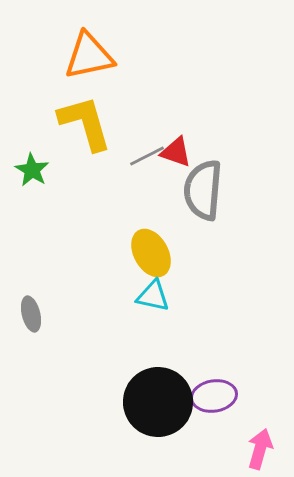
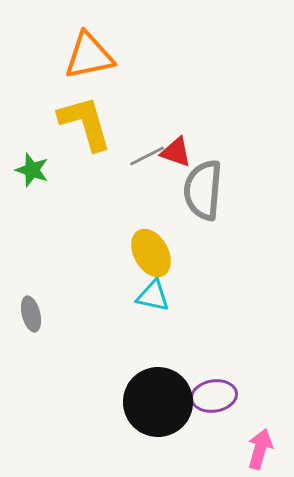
green star: rotated 12 degrees counterclockwise
